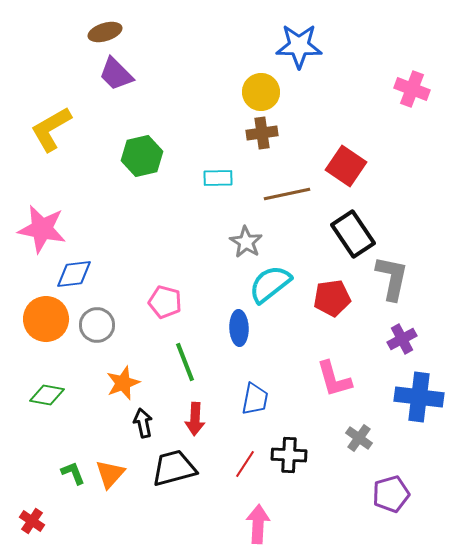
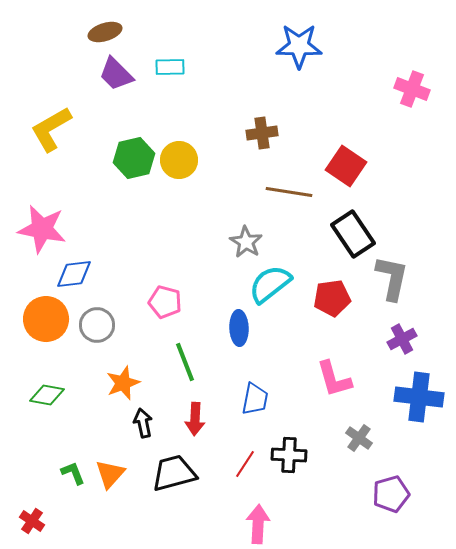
yellow circle: moved 82 px left, 68 px down
green hexagon: moved 8 px left, 2 px down
cyan rectangle: moved 48 px left, 111 px up
brown line: moved 2 px right, 2 px up; rotated 21 degrees clockwise
black trapezoid: moved 5 px down
